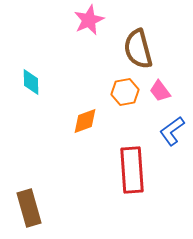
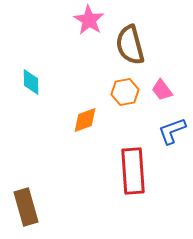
pink star: rotated 16 degrees counterclockwise
brown semicircle: moved 8 px left, 4 px up
pink trapezoid: moved 2 px right, 1 px up
orange diamond: moved 1 px up
blue L-shape: rotated 16 degrees clockwise
red rectangle: moved 1 px right, 1 px down
brown rectangle: moved 3 px left, 1 px up
